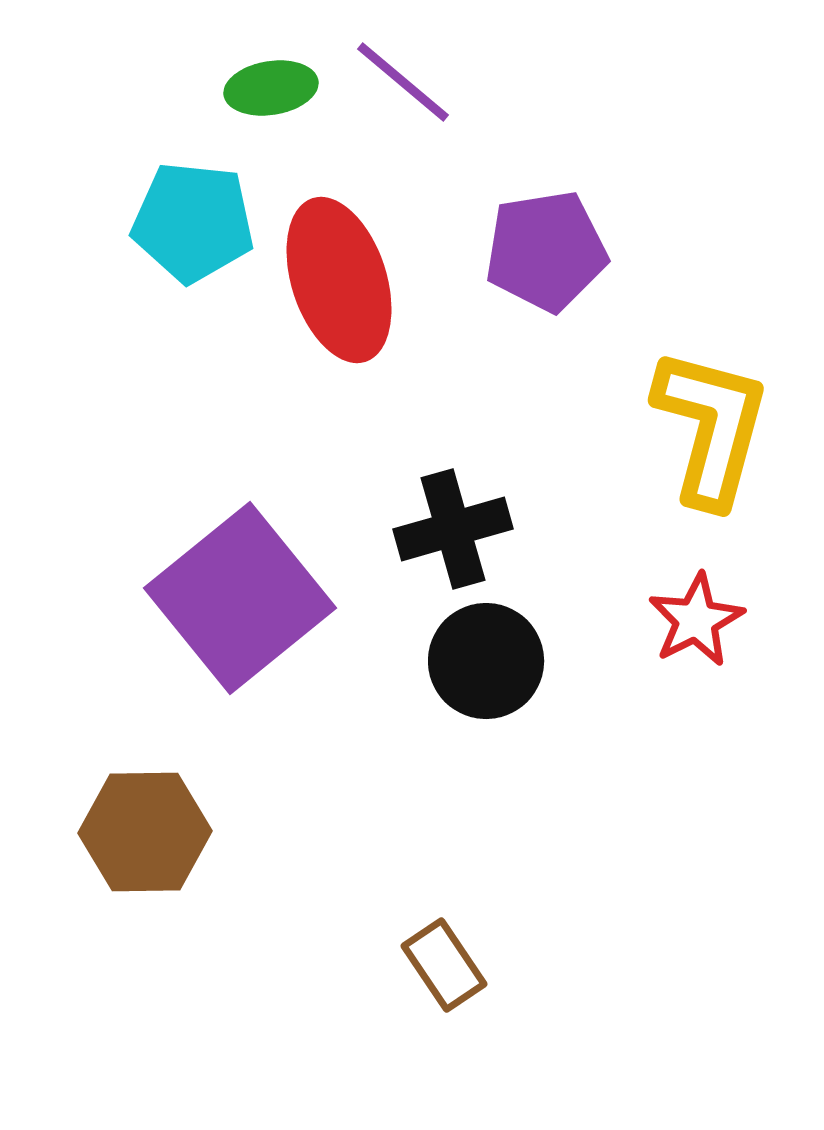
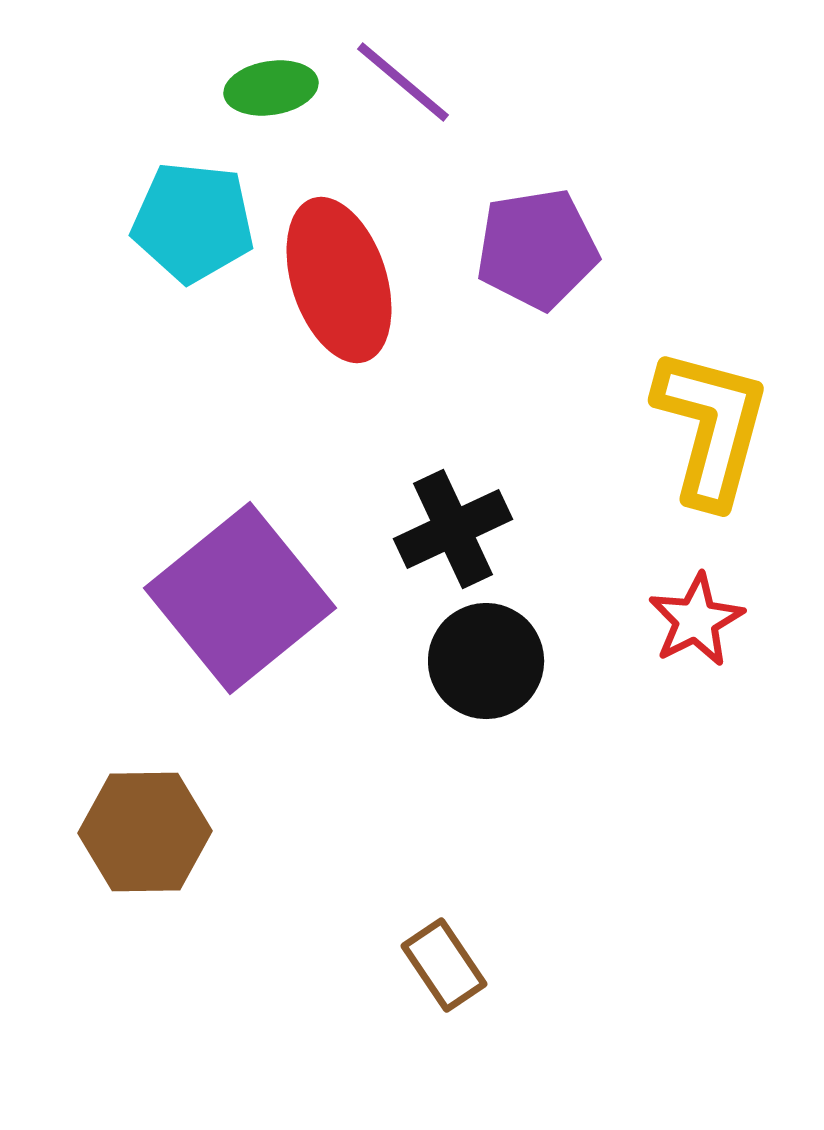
purple pentagon: moved 9 px left, 2 px up
black cross: rotated 9 degrees counterclockwise
